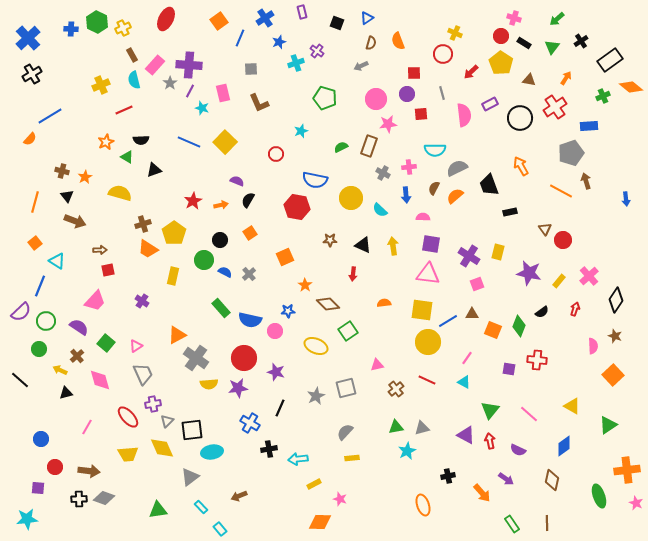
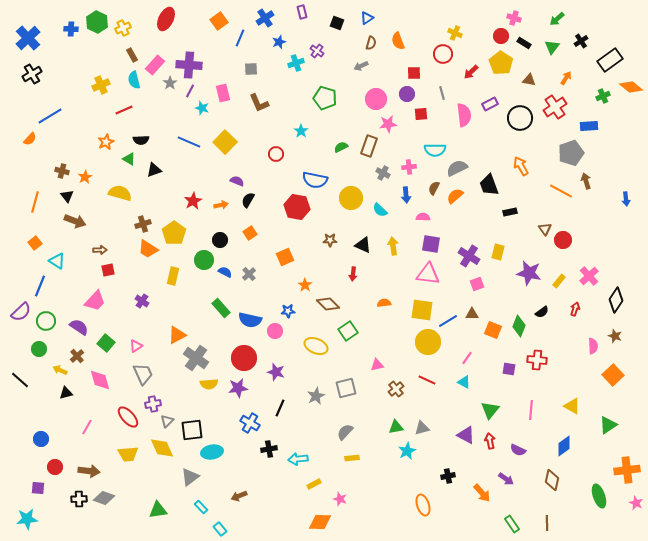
cyan star at (301, 131): rotated 16 degrees counterclockwise
green triangle at (127, 157): moved 2 px right, 2 px down
pink line at (529, 414): moved 2 px right, 4 px up; rotated 54 degrees clockwise
